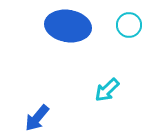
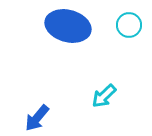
blue ellipse: rotated 6 degrees clockwise
cyan arrow: moved 3 px left, 6 px down
